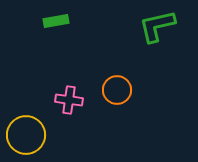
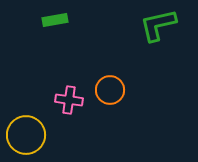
green rectangle: moved 1 px left, 1 px up
green L-shape: moved 1 px right, 1 px up
orange circle: moved 7 px left
